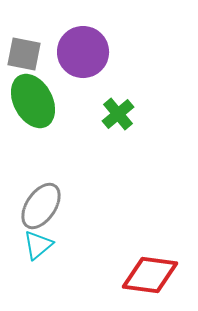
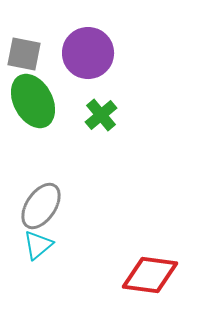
purple circle: moved 5 px right, 1 px down
green cross: moved 17 px left, 1 px down
